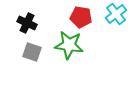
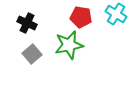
cyan cross: rotated 20 degrees counterclockwise
green star: rotated 20 degrees counterclockwise
gray square: moved 2 px down; rotated 30 degrees clockwise
